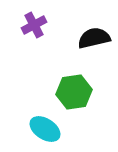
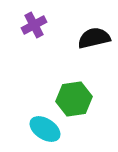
green hexagon: moved 7 px down
